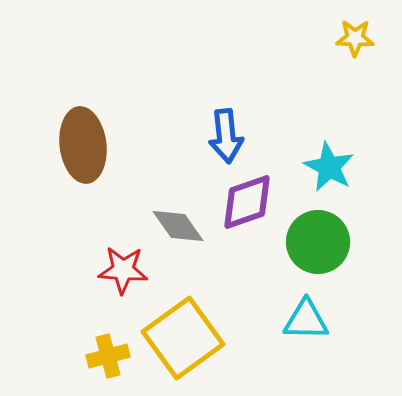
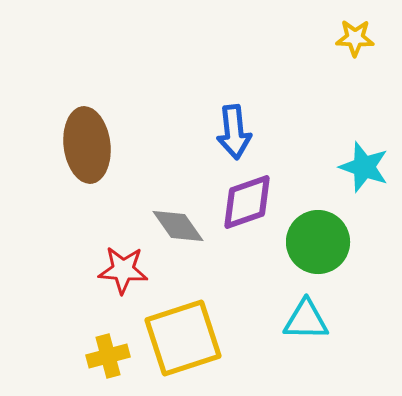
blue arrow: moved 8 px right, 4 px up
brown ellipse: moved 4 px right
cyan star: moved 35 px right; rotated 9 degrees counterclockwise
yellow square: rotated 18 degrees clockwise
